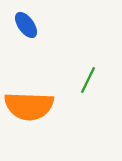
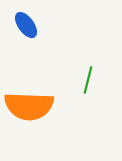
green line: rotated 12 degrees counterclockwise
